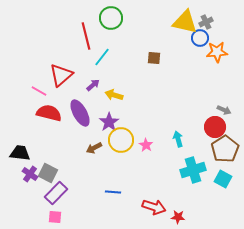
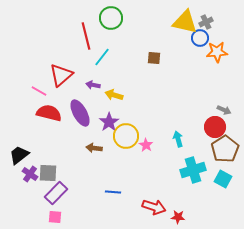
purple arrow: rotated 128 degrees counterclockwise
yellow circle: moved 5 px right, 4 px up
brown arrow: rotated 35 degrees clockwise
black trapezoid: moved 1 px left, 2 px down; rotated 45 degrees counterclockwise
gray square: rotated 24 degrees counterclockwise
